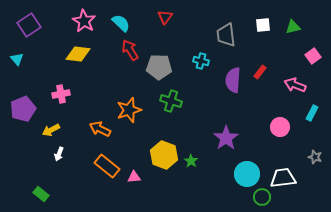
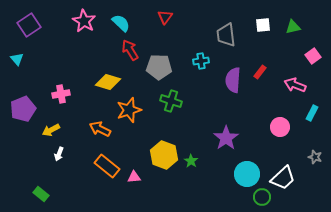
yellow diamond: moved 30 px right, 28 px down; rotated 10 degrees clockwise
cyan cross: rotated 21 degrees counterclockwise
white trapezoid: rotated 144 degrees clockwise
